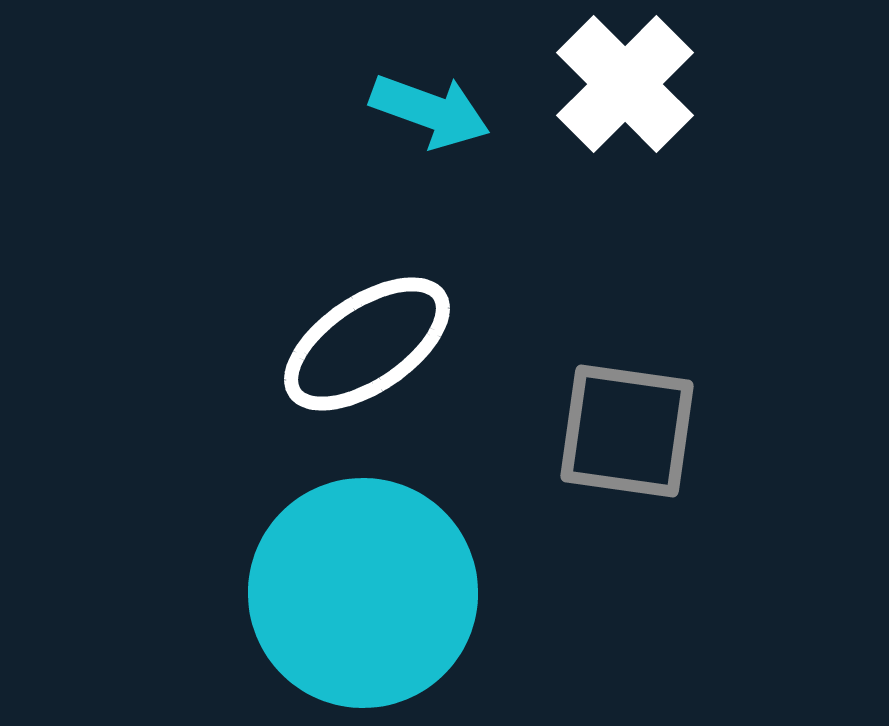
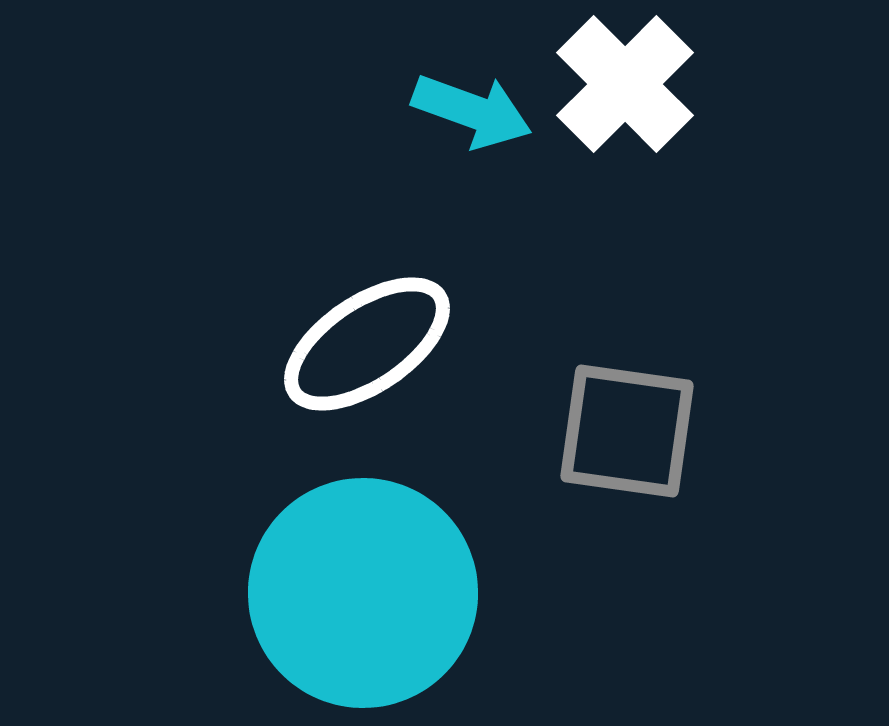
cyan arrow: moved 42 px right
